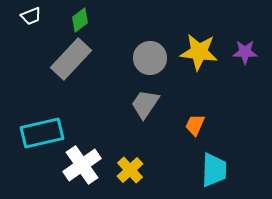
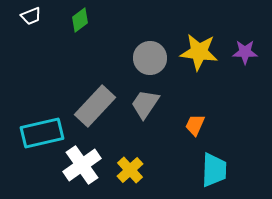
gray rectangle: moved 24 px right, 47 px down
